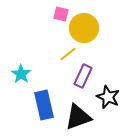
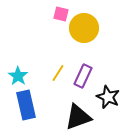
yellow line: moved 10 px left, 19 px down; rotated 18 degrees counterclockwise
cyan star: moved 3 px left, 2 px down
blue rectangle: moved 18 px left
